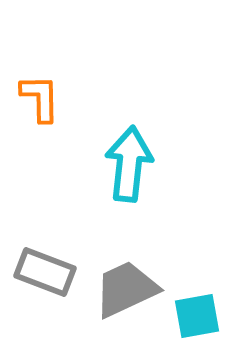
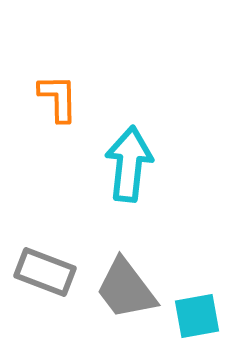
orange L-shape: moved 18 px right
gray trapezoid: rotated 102 degrees counterclockwise
